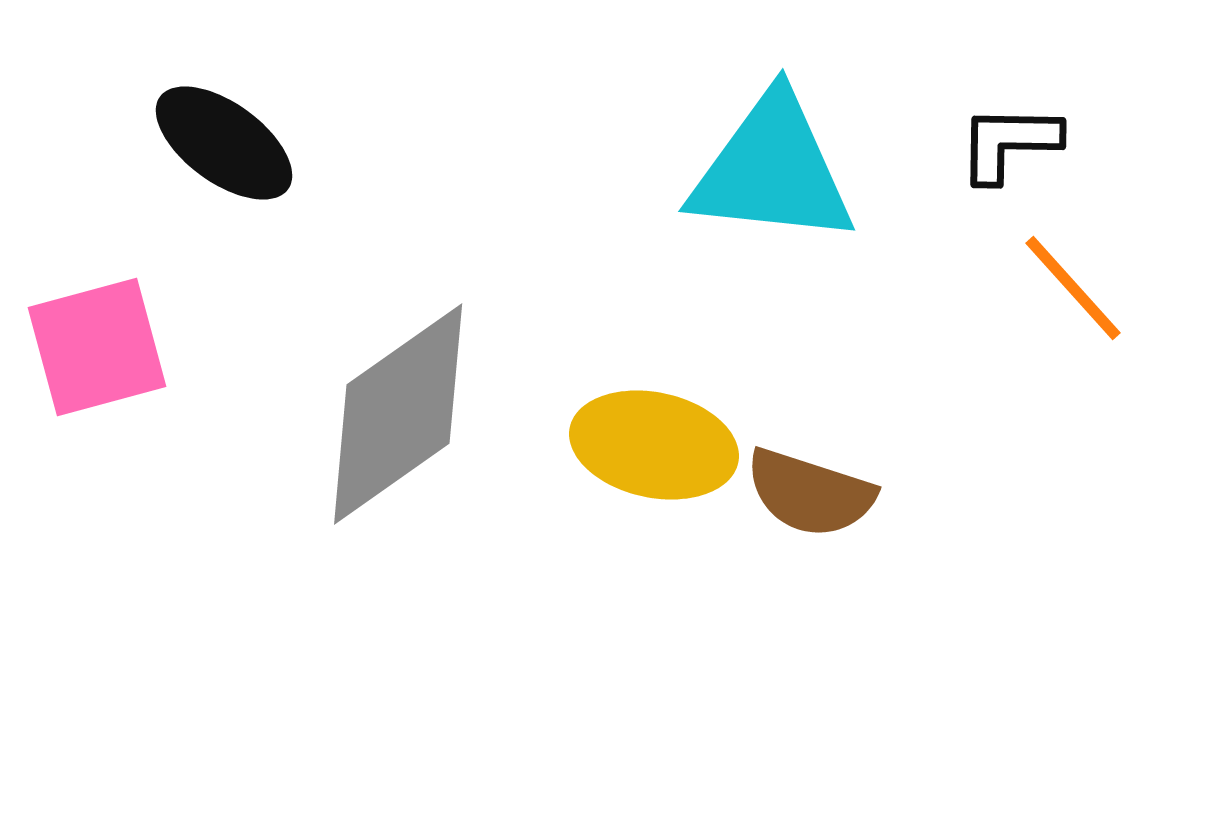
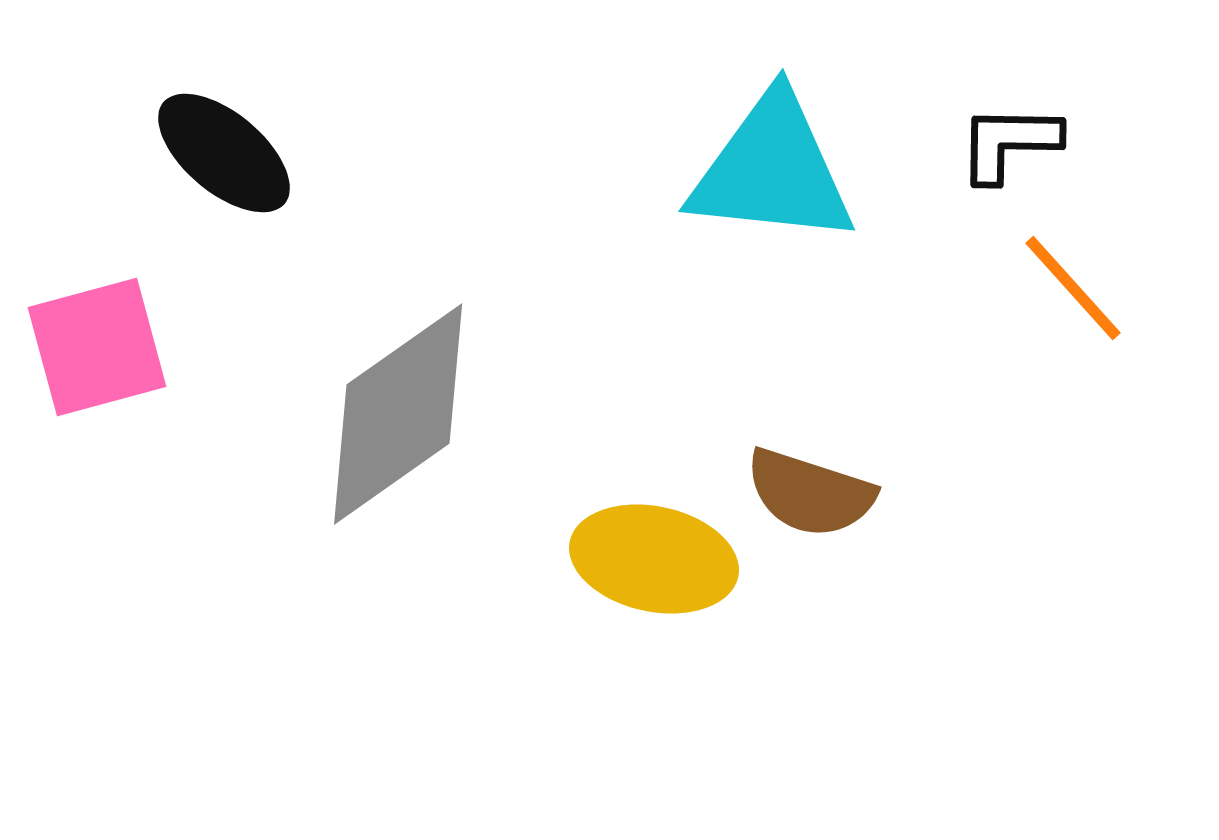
black ellipse: moved 10 px down; rotated 4 degrees clockwise
yellow ellipse: moved 114 px down
